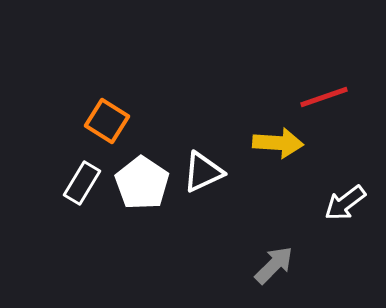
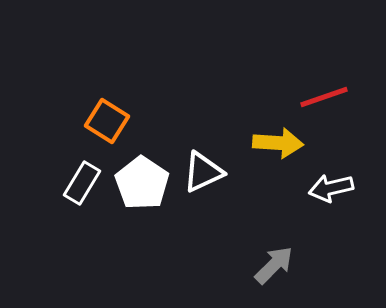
white arrow: moved 14 px left, 15 px up; rotated 24 degrees clockwise
